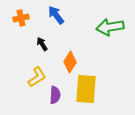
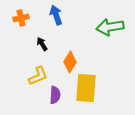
blue arrow: rotated 18 degrees clockwise
yellow L-shape: moved 1 px right, 1 px up; rotated 10 degrees clockwise
yellow rectangle: moved 1 px up
